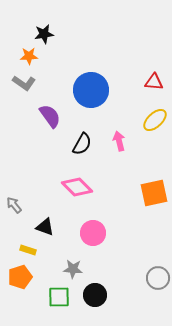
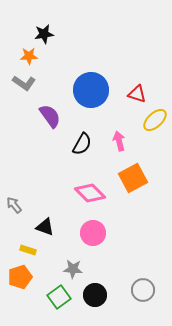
red triangle: moved 17 px left, 12 px down; rotated 12 degrees clockwise
pink diamond: moved 13 px right, 6 px down
orange square: moved 21 px left, 15 px up; rotated 16 degrees counterclockwise
gray circle: moved 15 px left, 12 px down
green square: rotated 35 degrees counterclockwise
